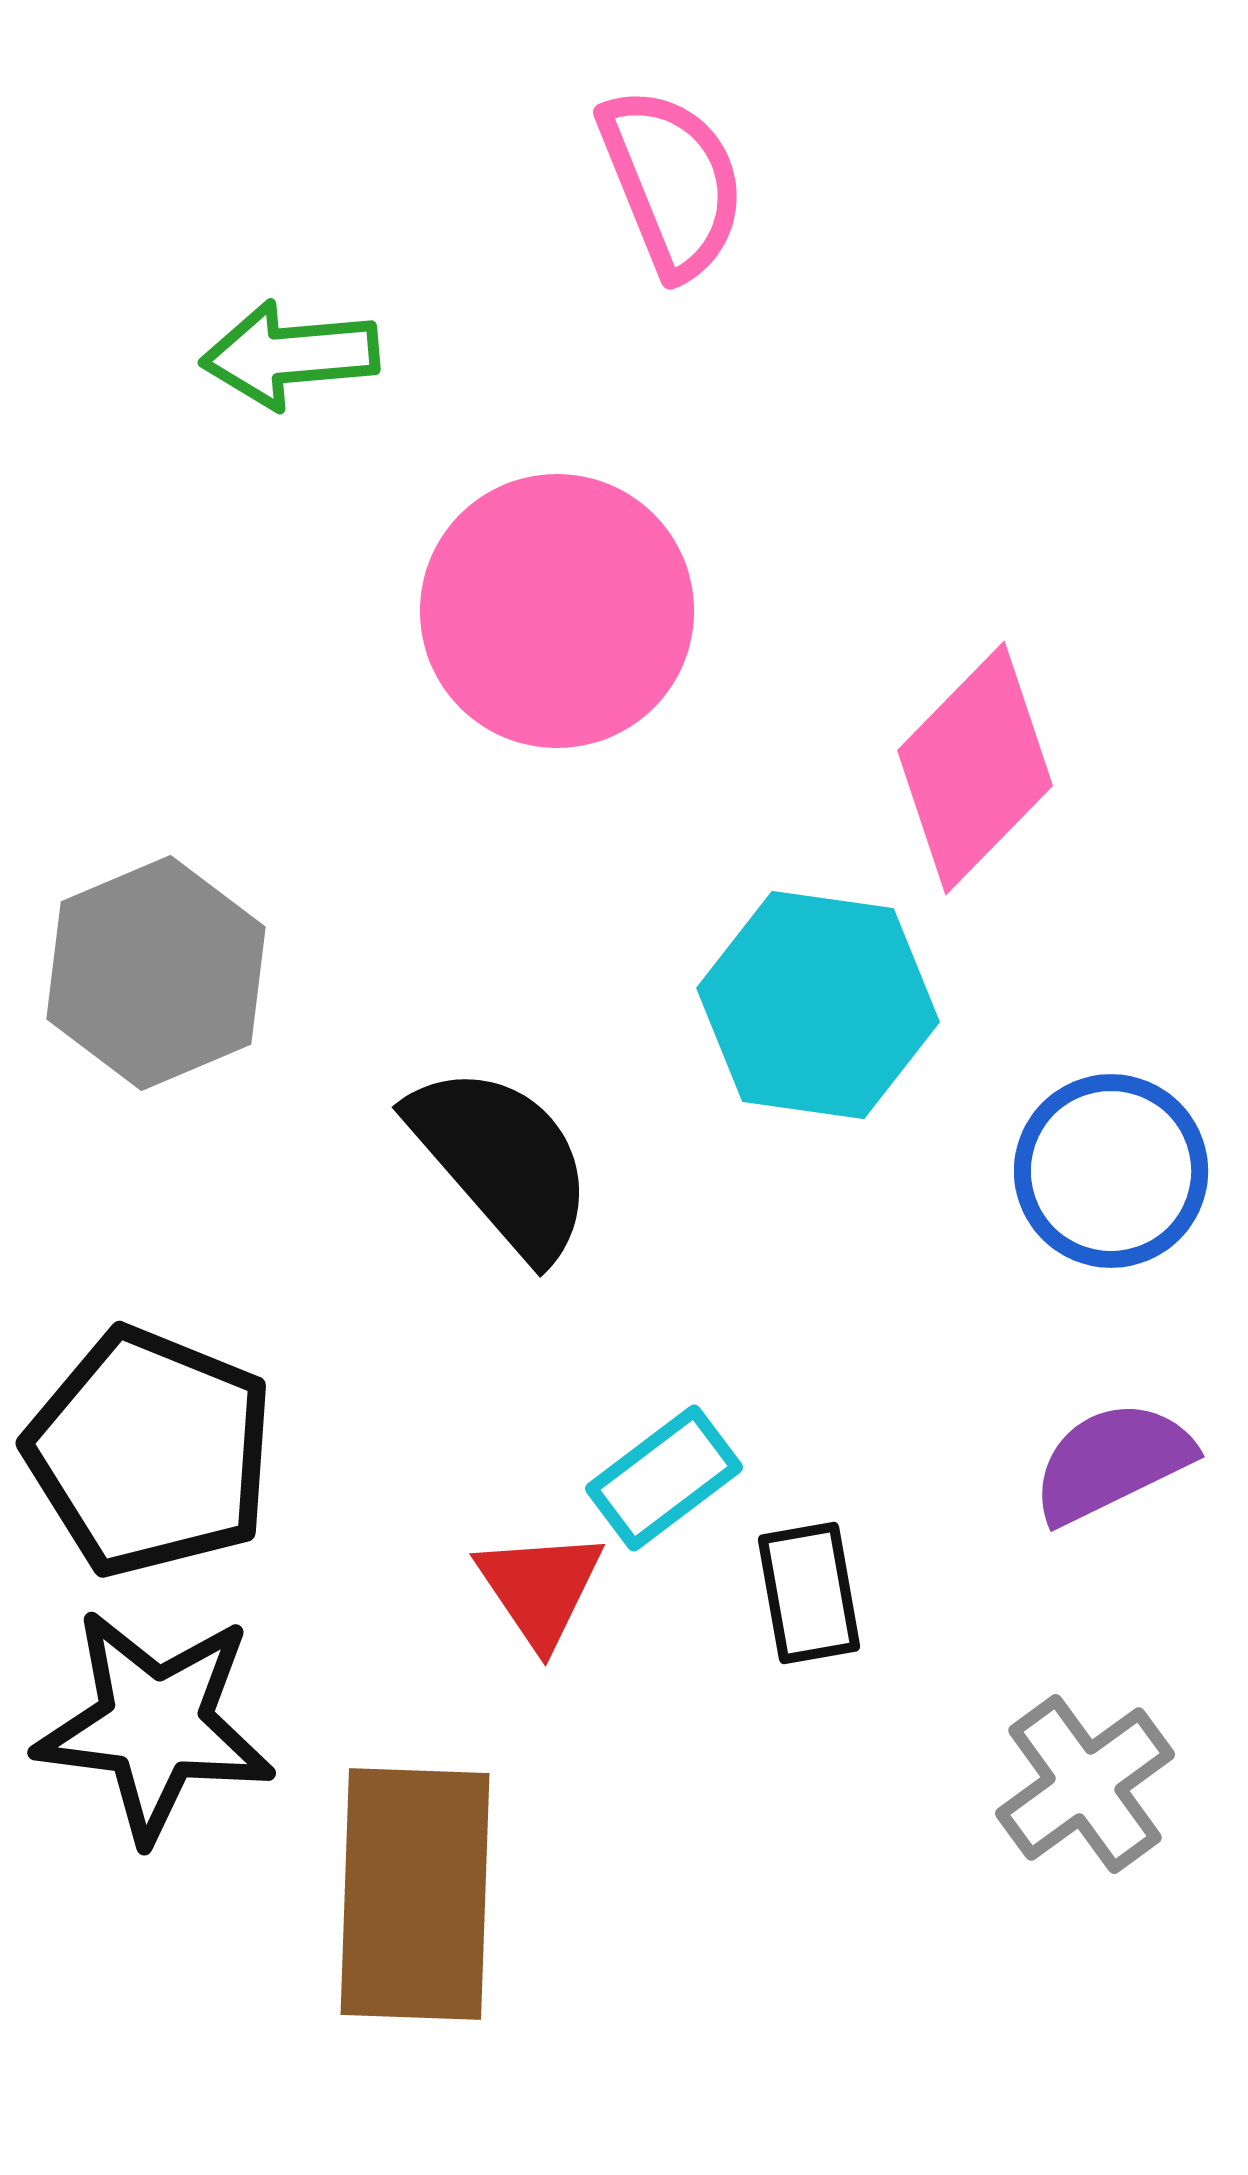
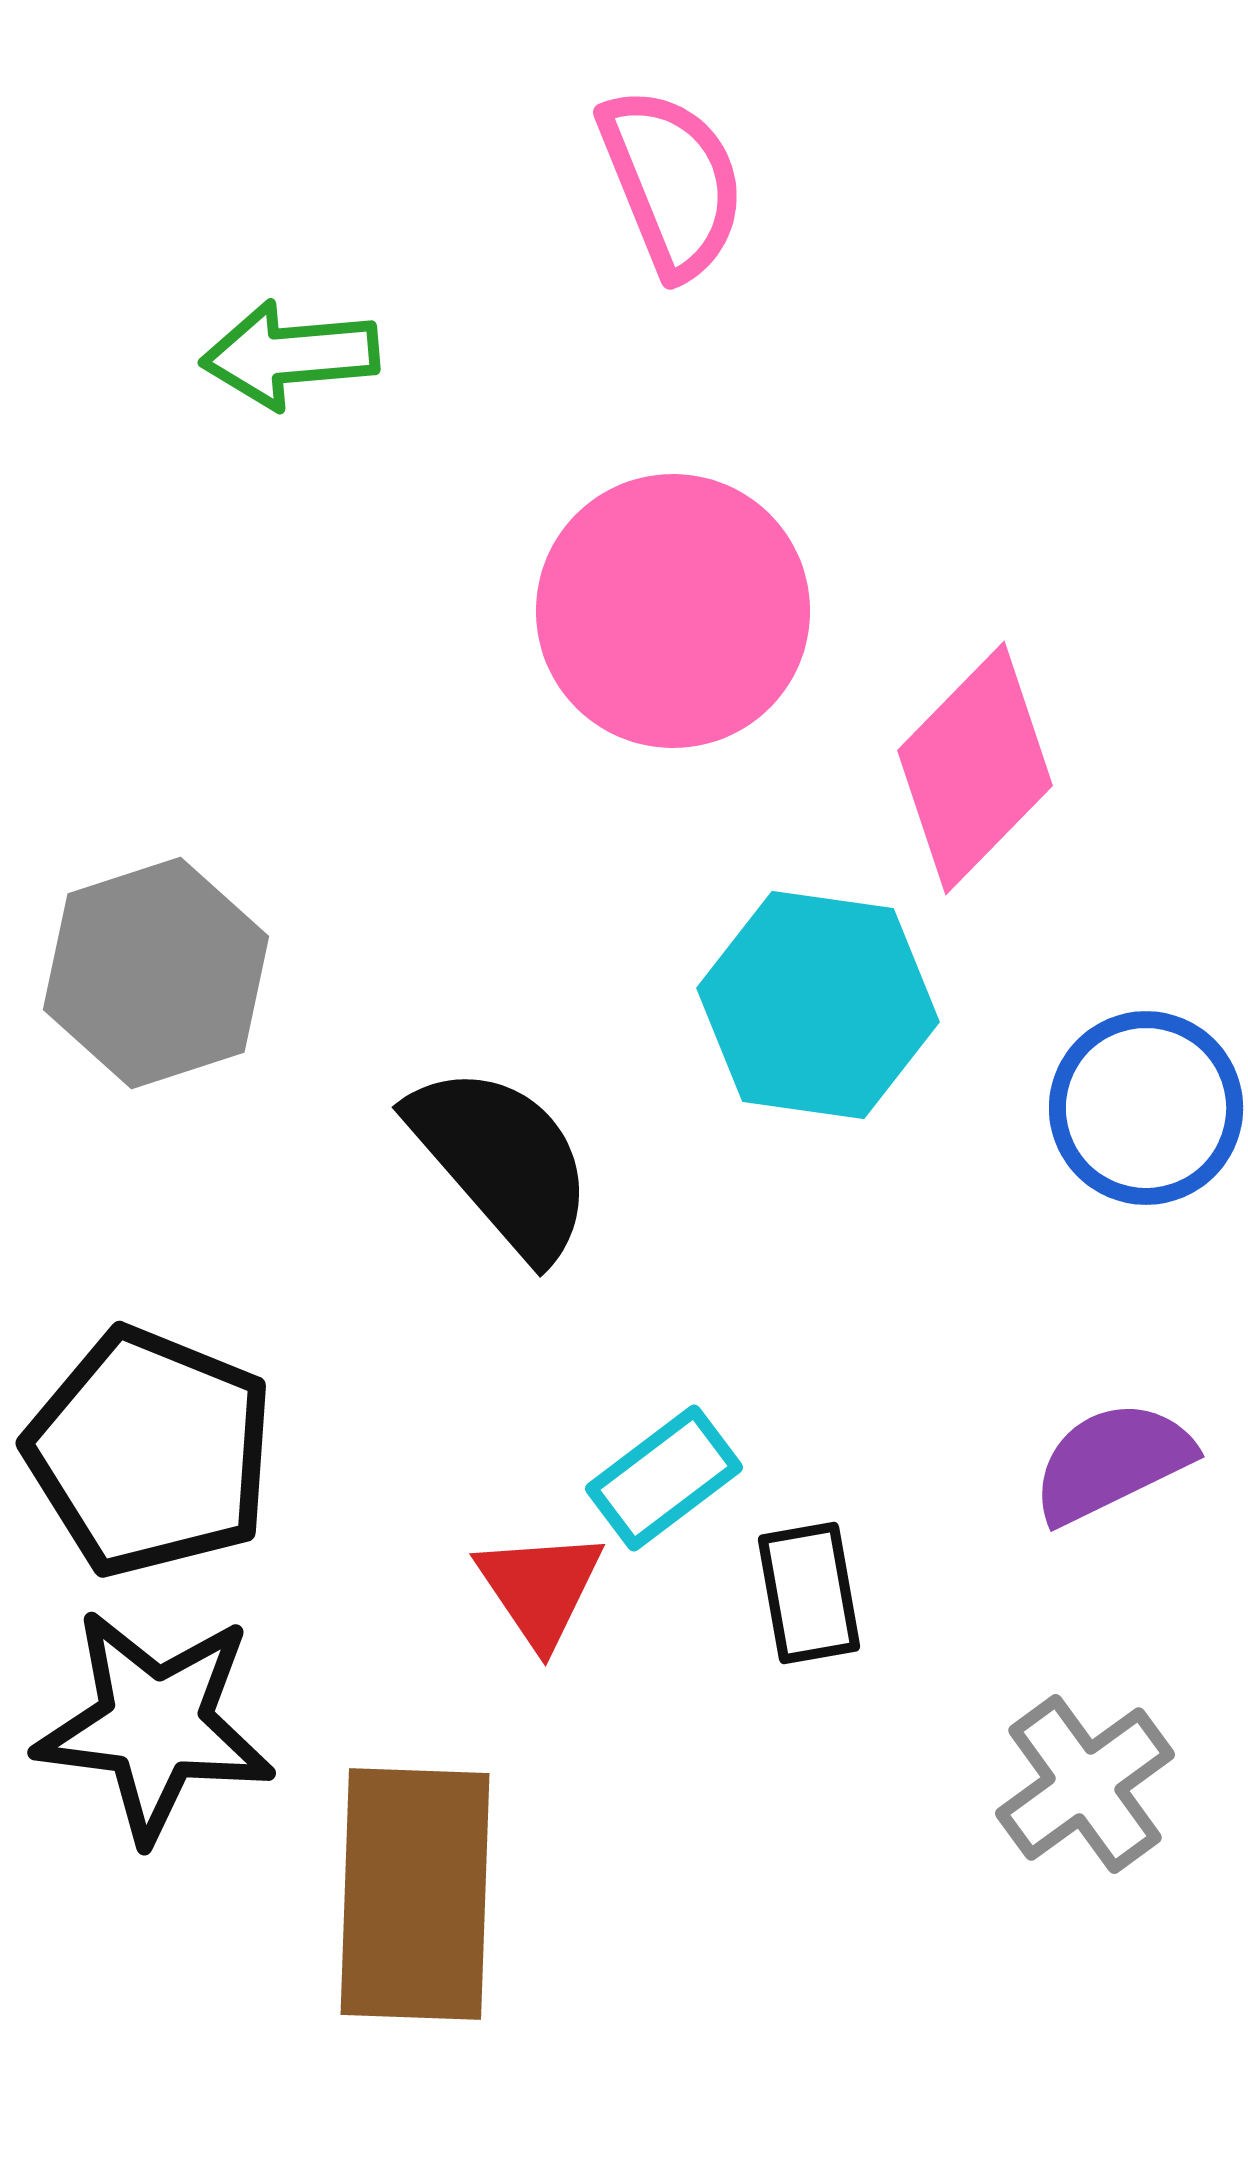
pink circle: moved 116 px right
gray hexagon: rotated 5 degrees clockwise
blue circle: moved 35 px right, 63 px up
